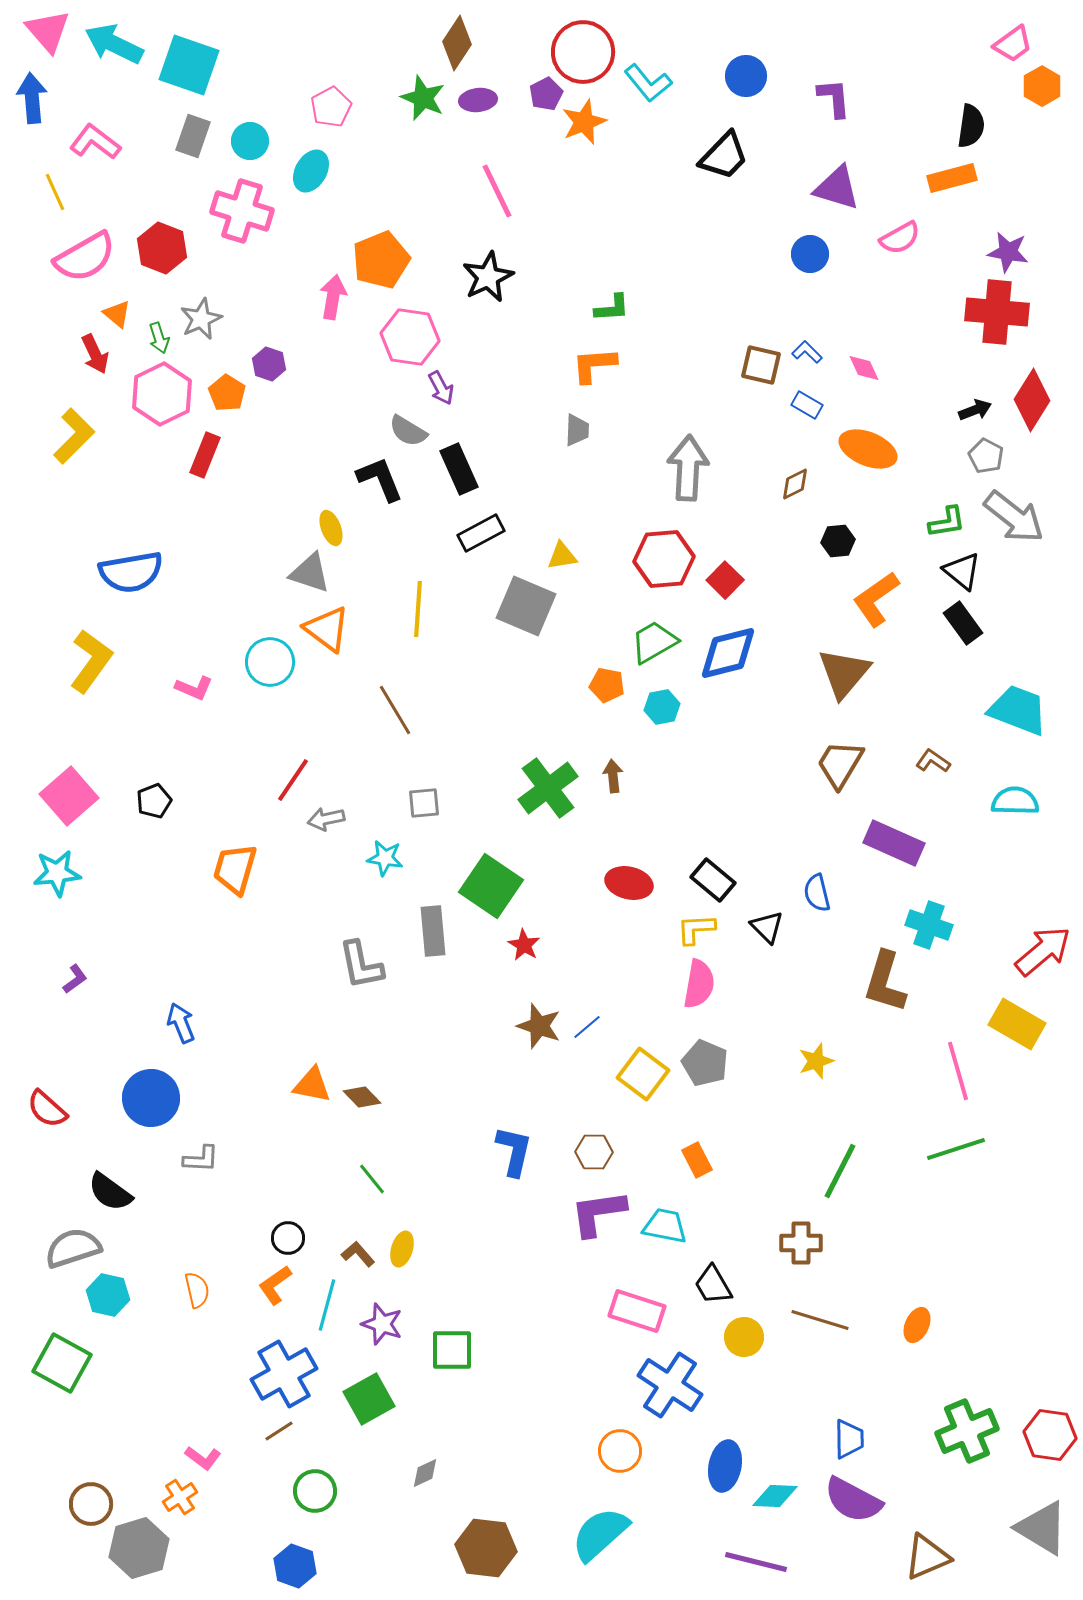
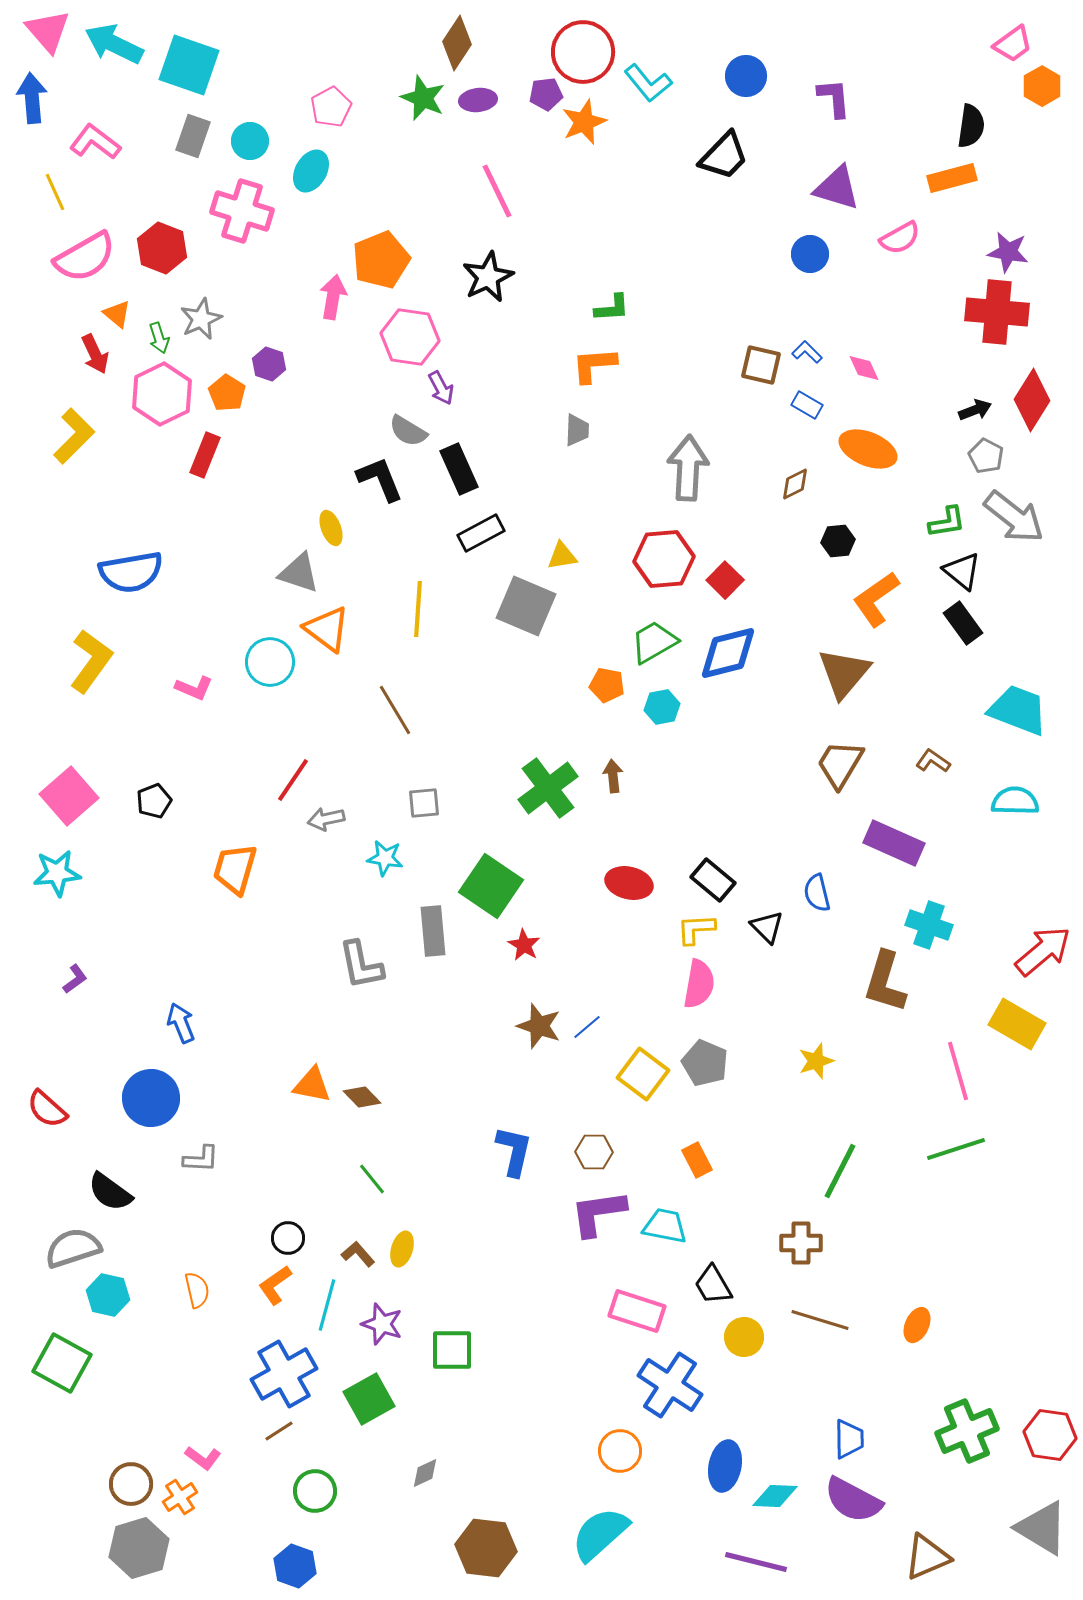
purple pentagon at (546, 94): rotated 20 degrees clockwise
gray triangle at (310, 573): moved 11 px left
brown circle at (91, 1504): moved 40 px right, 20 px up
